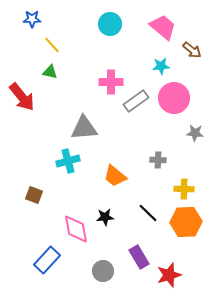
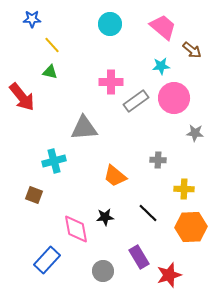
cyan cross: moved 14 px left
orange hexagon: moved 5 px right, 5 px down
